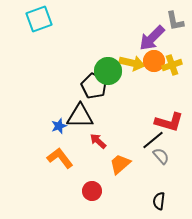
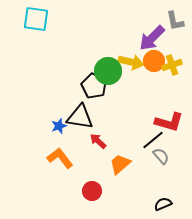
cyan square: moved 3 px left; rotated 28 degrees clockwise
yellow arrow: moved 1 px left, 1 px up
black triangle: moved 1 px down; rotated 8 degrees clockwise
black semicircle: moved 4 px right, 3 px down; rotated 60 degrees clockwise
